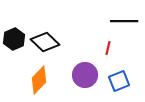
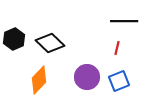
black diamond: moved 5 px right, 1 px down
red line: moved 9 px right
purple circle: moved 2 px right, 2 px down
